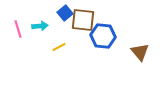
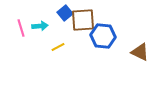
brown square: rotated 10 degrees counterclockwise
pink line: moved 3 px right, 1 px up
yellow line: moved 1 px left
brown triangle: rotated 24 degrees counterclockwise
